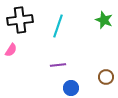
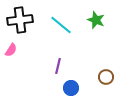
green star: moved 8 px left
cyan line: moved 3 px right, 1 px up; rotated 70 degrees counterclockwise
purple line: moved 1 px down; rotated 70 degrees counterclockwise
